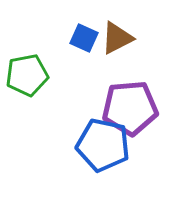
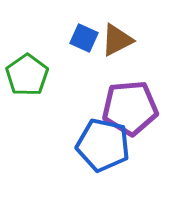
brown triangle: moved 2 px down
green pentagon: rotated 24 degrees counterclockwise
